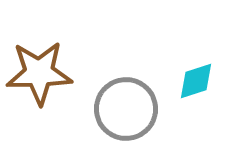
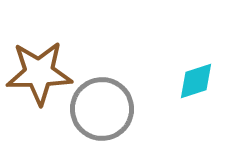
gray circle: moved 24 px left
